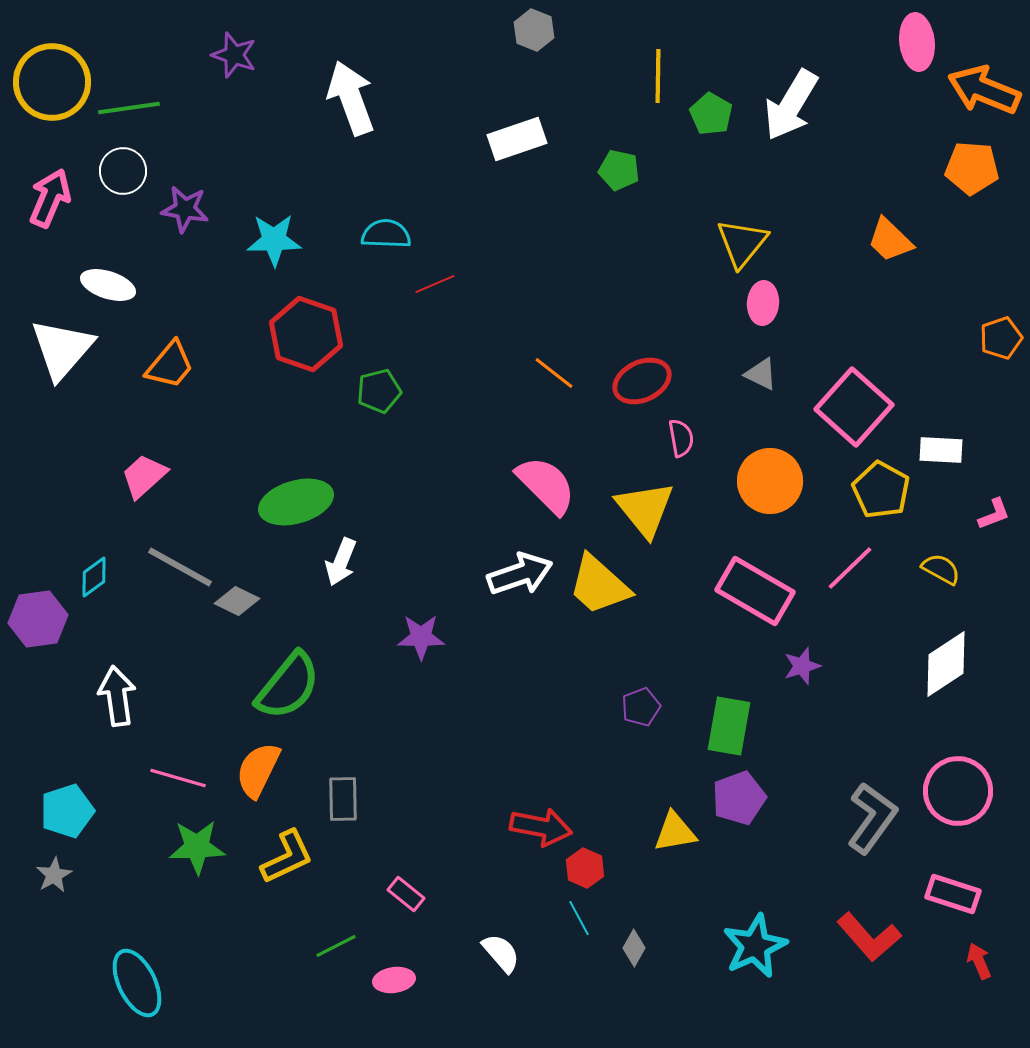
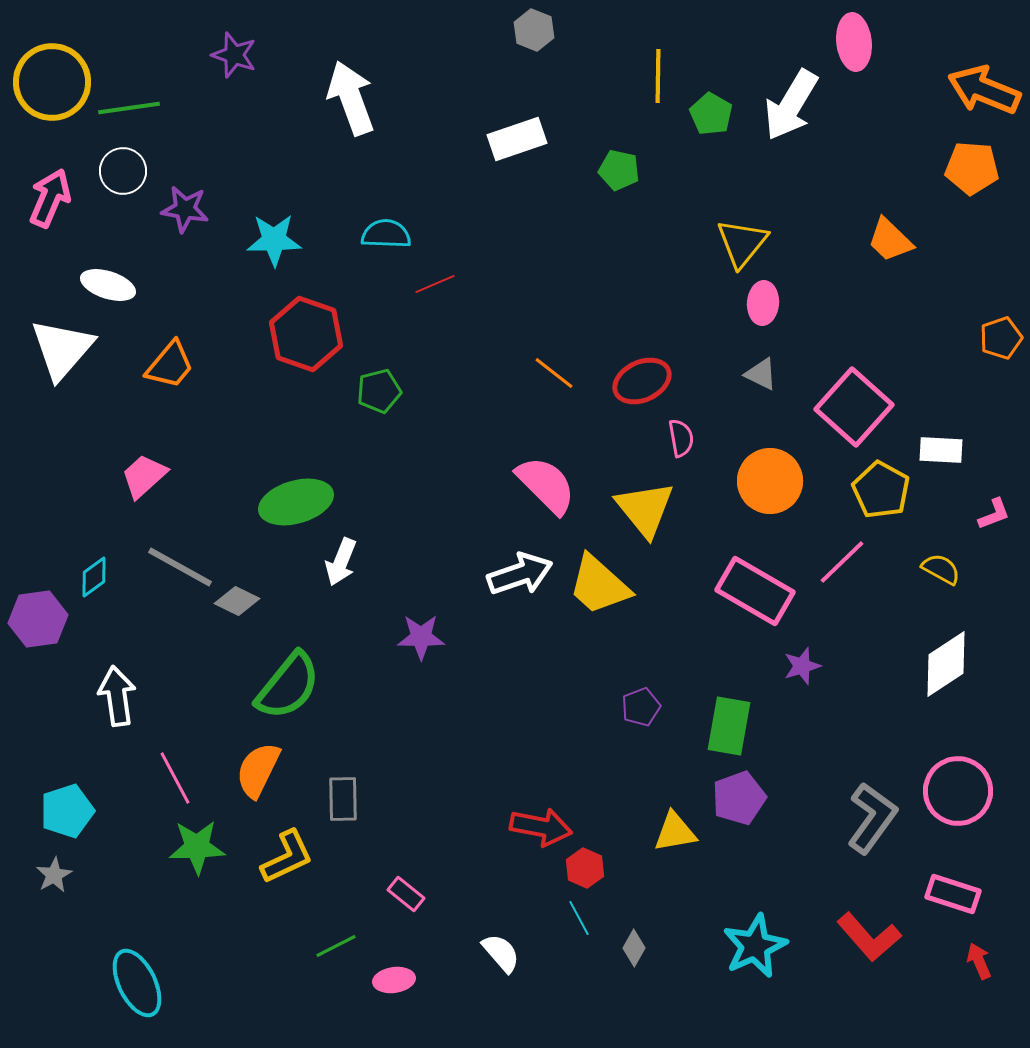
pink ellipse at (917, 42): moved 63 px left
pink line at (850, 568): moved 8 px left, 6 px up
pink line at (178, 778): moved 3 px left; rotated 46 degrees clockwise
